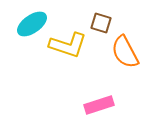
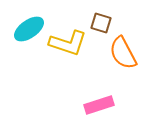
cyan ellipse: moved 3 px left, 5 px down
yellow L-shape: moved 2 px up
orange semicircle: moved 2 px left, 1 px down
